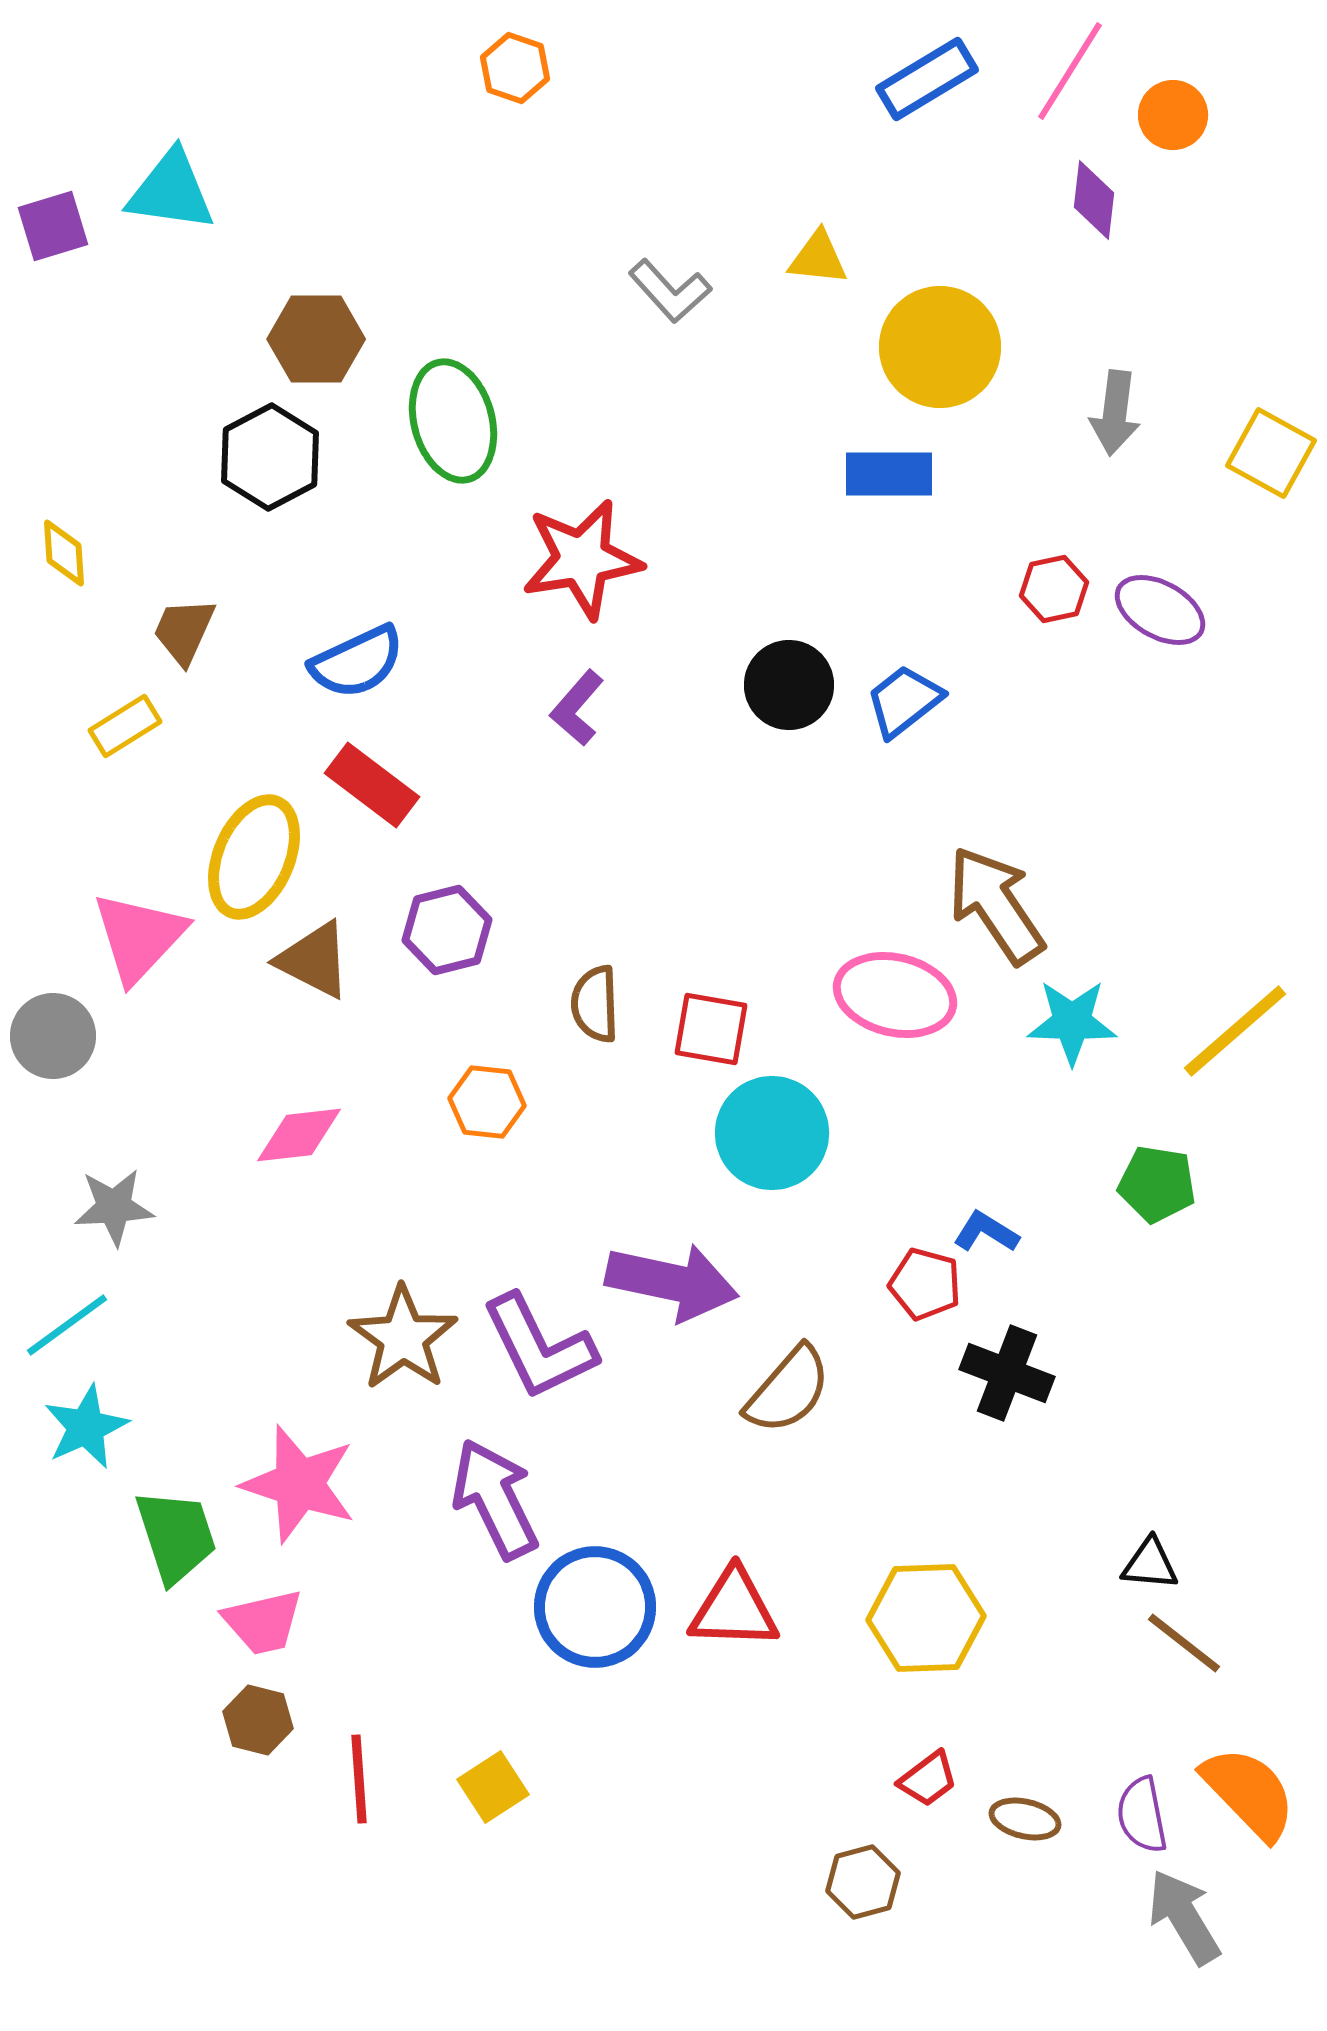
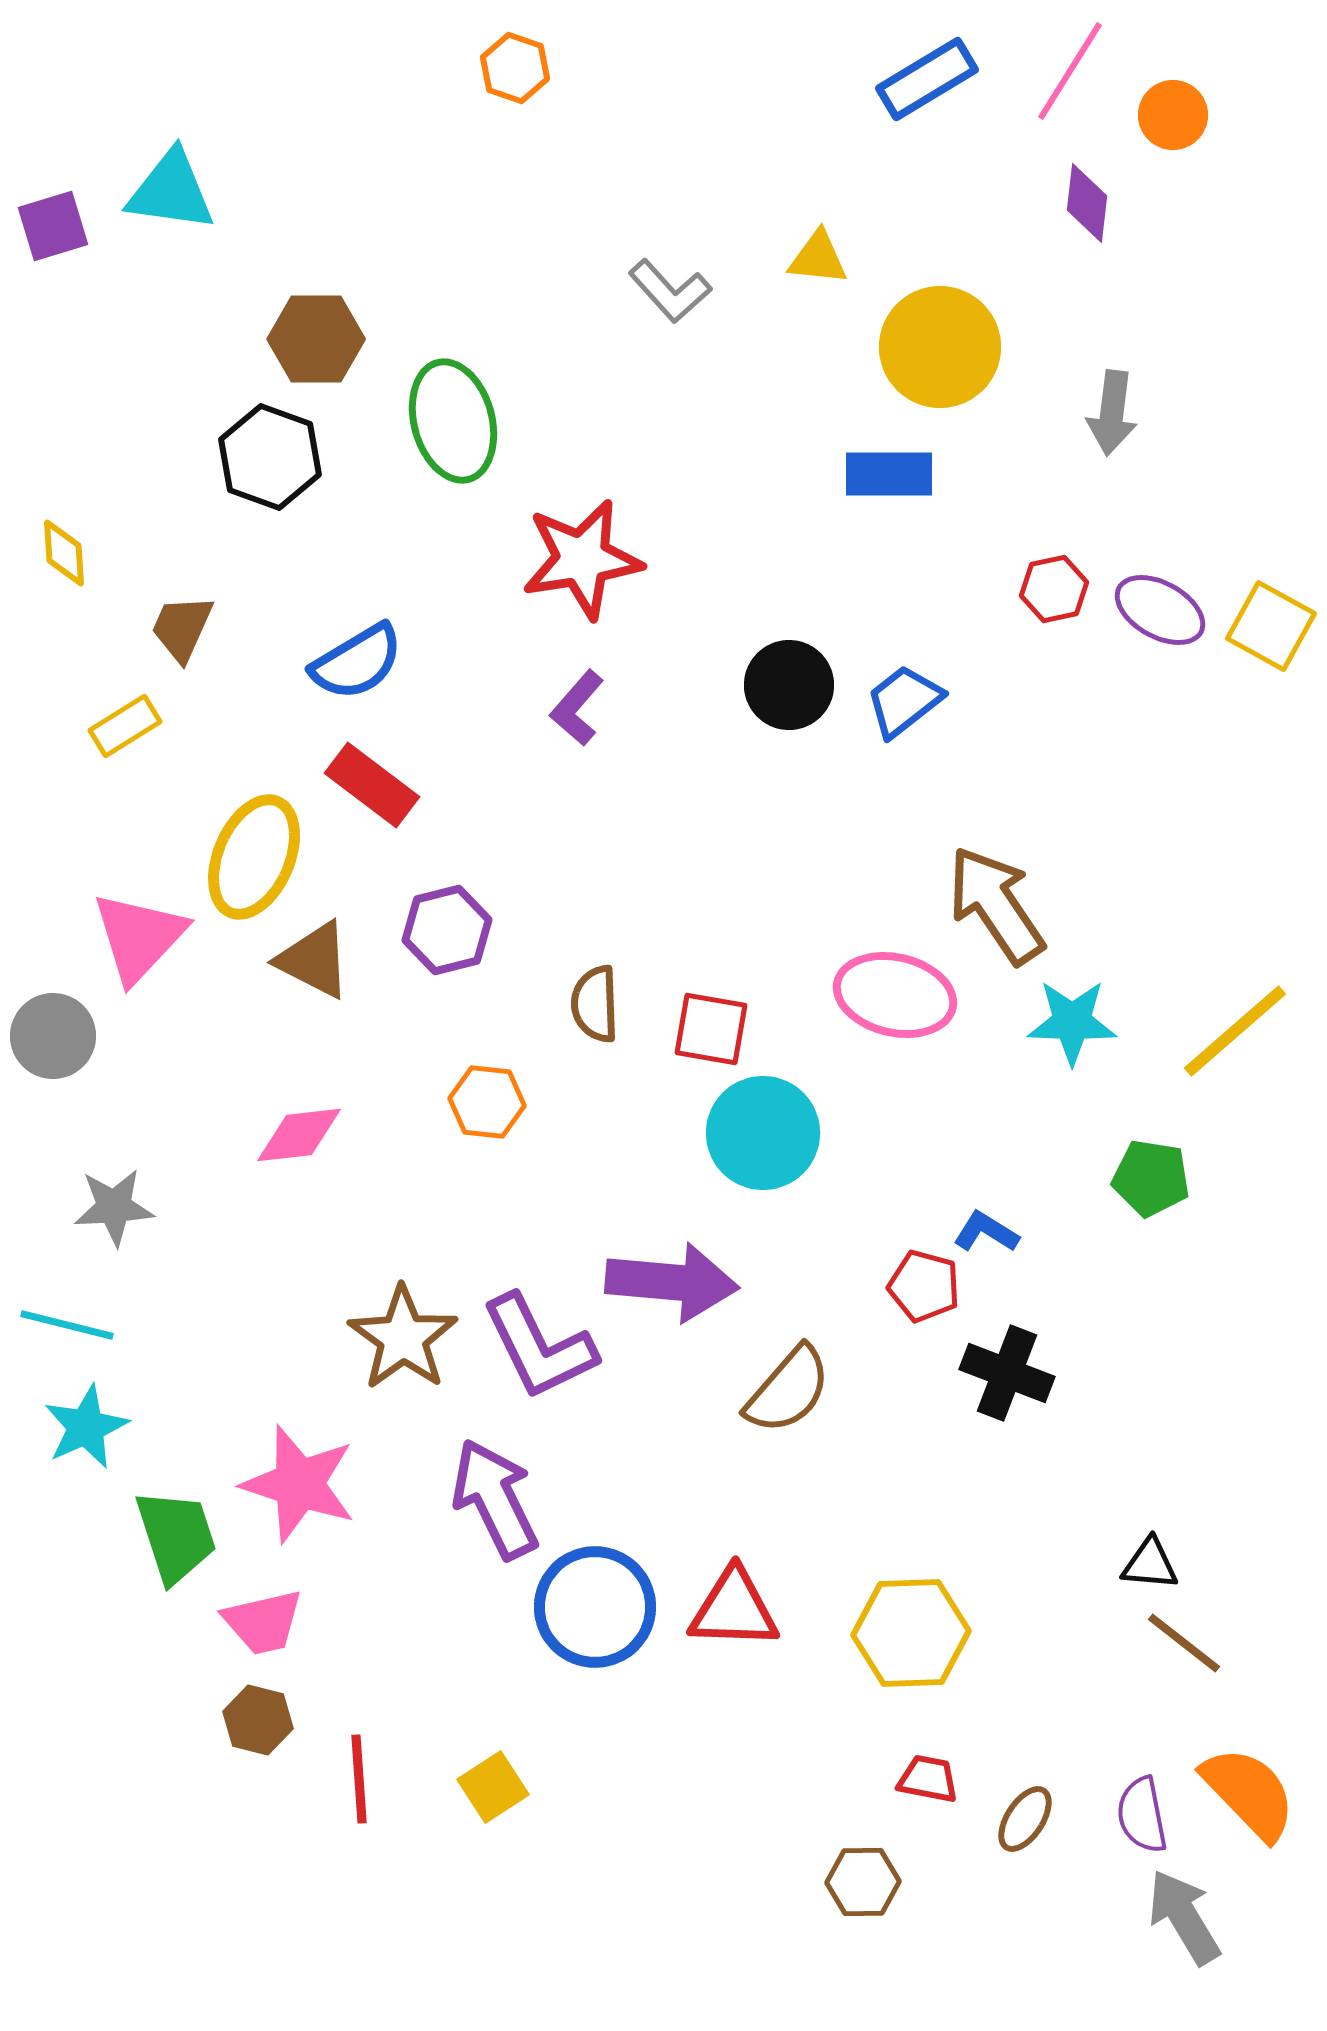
purple diamond at (1094, 200): moved 7 px left, 3 px down
gray arrow at (1115, 413): moved 3 px left
yellow square at (1271, 453): moved 173 px down
black hexagon at (270, 457): rotated 12 degrees counterclockwise
brown trapezoid at (184, 631): moved 2 px left, 3 px up
blue semicircle at (357, 662): rotated 6 degrees counterclockwise
cyan circle at (772, 1133): moved 9 px left
green pentagon at (1157, 1184): moved 6 px left, 6 px up
purple arrow at (672, 1282): rotated 7 degrees counterclockwise
red pentagon at (925, 1284): moved 1 px left, 2 px down
cyan line at (67, 1325): rotated 50 degrees clockwise
yellow hexagon at (926, 1618): moved 15 px left, 15 px down
red trapezoid at (928, 1779): rotated 132 degrees counterclockwise
brown ellipse at (1025, 1819): rotated 70 degrees counterclockwise
brown hexagon at (863, 1882): rotated 14 degrees clockwise
